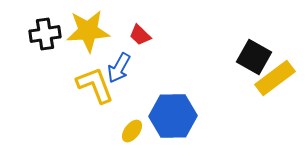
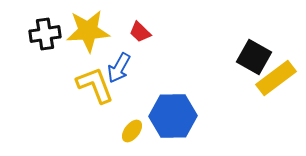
red trapezoid: moved 3 px up
yellow rectangle: moved 1 px right
